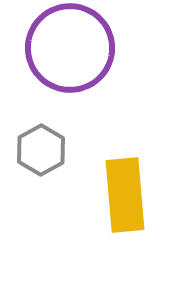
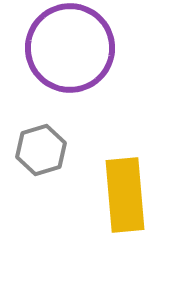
gray hexagon: rotated 12 degrees clockwise
